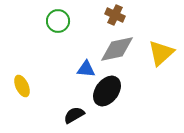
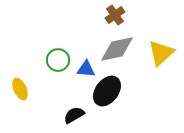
brown cross: rotated 30 degrees clockwise
green circle: moved 39 px down
yellow ellipse: moved 2 px left, 3 px down
